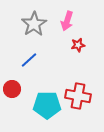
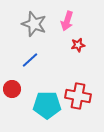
gray star: rotated 20 degrees counterclockwise
blue line: moved 1 px right
